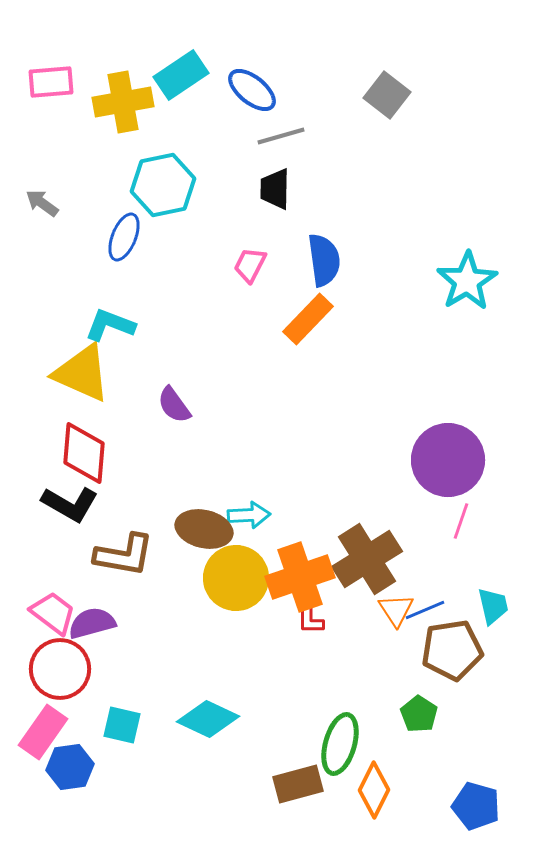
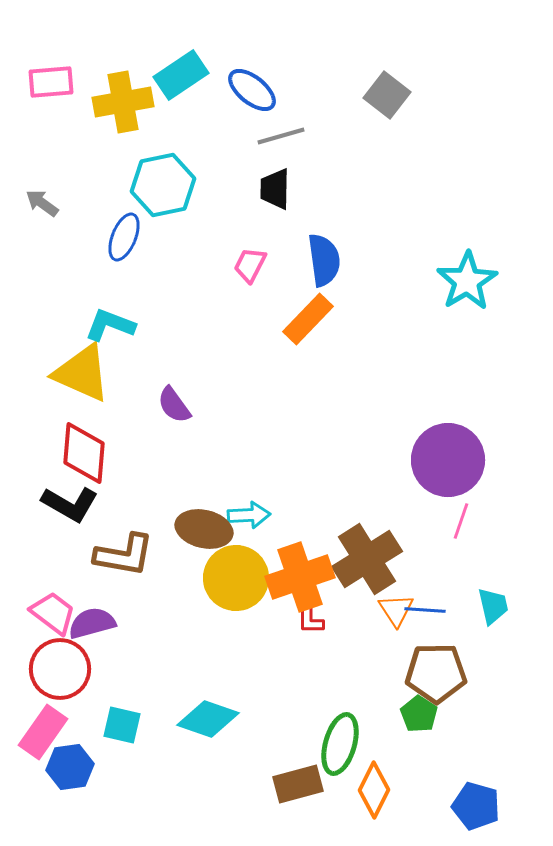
blue line at (425, 610): rotated 27 degrees clockwise
brown pentagon at (452, 650): moved 16 px left, 23 px down; rotated 8 degrees clockwise
cyan diamond at (208, 719): rotated 6 degrees counterclockwise
